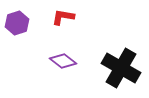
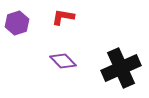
purple diamond: rotated 8 degrees clockwise
black cross: rotated 36 degrees clockwise
